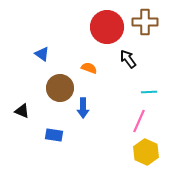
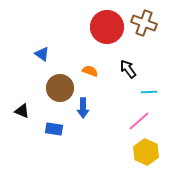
brown cross: moved 1 px left, 1 px down; rotated 20 degrees clockwise
black arrow: moved 10 px down
orange semicircle: moved 1 px right, 3 px down
pink line: rotated 25 degrees clockwise
blue rectangle: moved 6 px up
